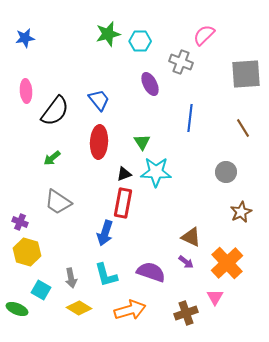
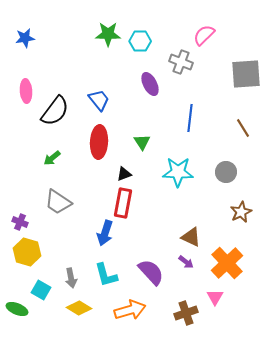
green star: rotated 15 degrees clockwise
cyan star: moved 22 px right
purple semicircle: rotated 28 degrees clockwise
